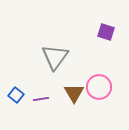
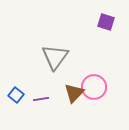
purple square: moved 10 px up
pink circle: moved 5 px left
brown triangle: rotated 15 degrees clockwise
